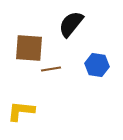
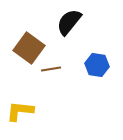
black semicircle: moved 2 px left, 2 px up
brown square: rotated 32 degrees clockwise
yellow L-shape: moved 1 px left
